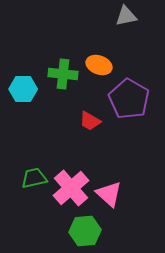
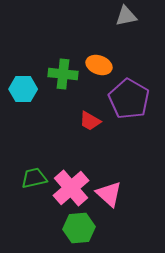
green hexagon: moved 6 px left, 3 px up
